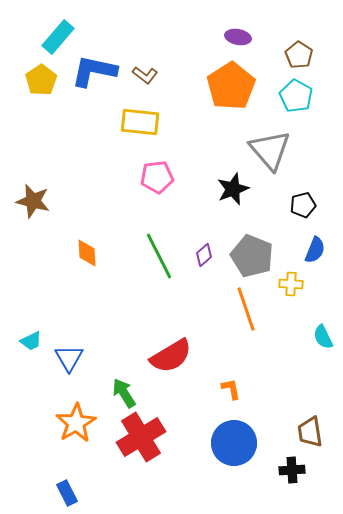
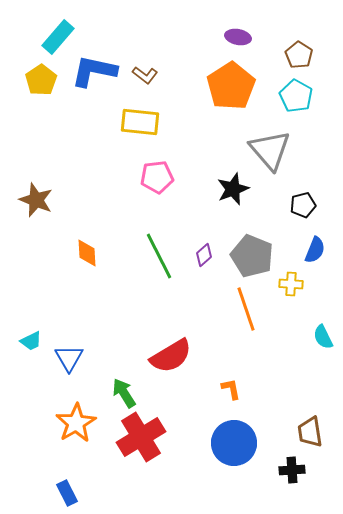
brown star: moved 3 px right, 1 px up; rotated 8 degrees clockwise
